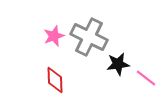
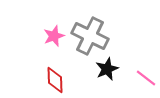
gray cross: moved 1 px right, 1 px up
black star: moved 11 px left, 5 px down; rotated 15 degrees counterclockwise
